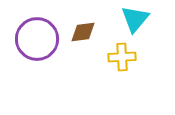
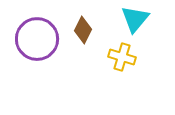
brown diamond: moved 2 px up; rotated 56 degrees counterclockwise
yellow cross: rotated 20 degrees clockwise
